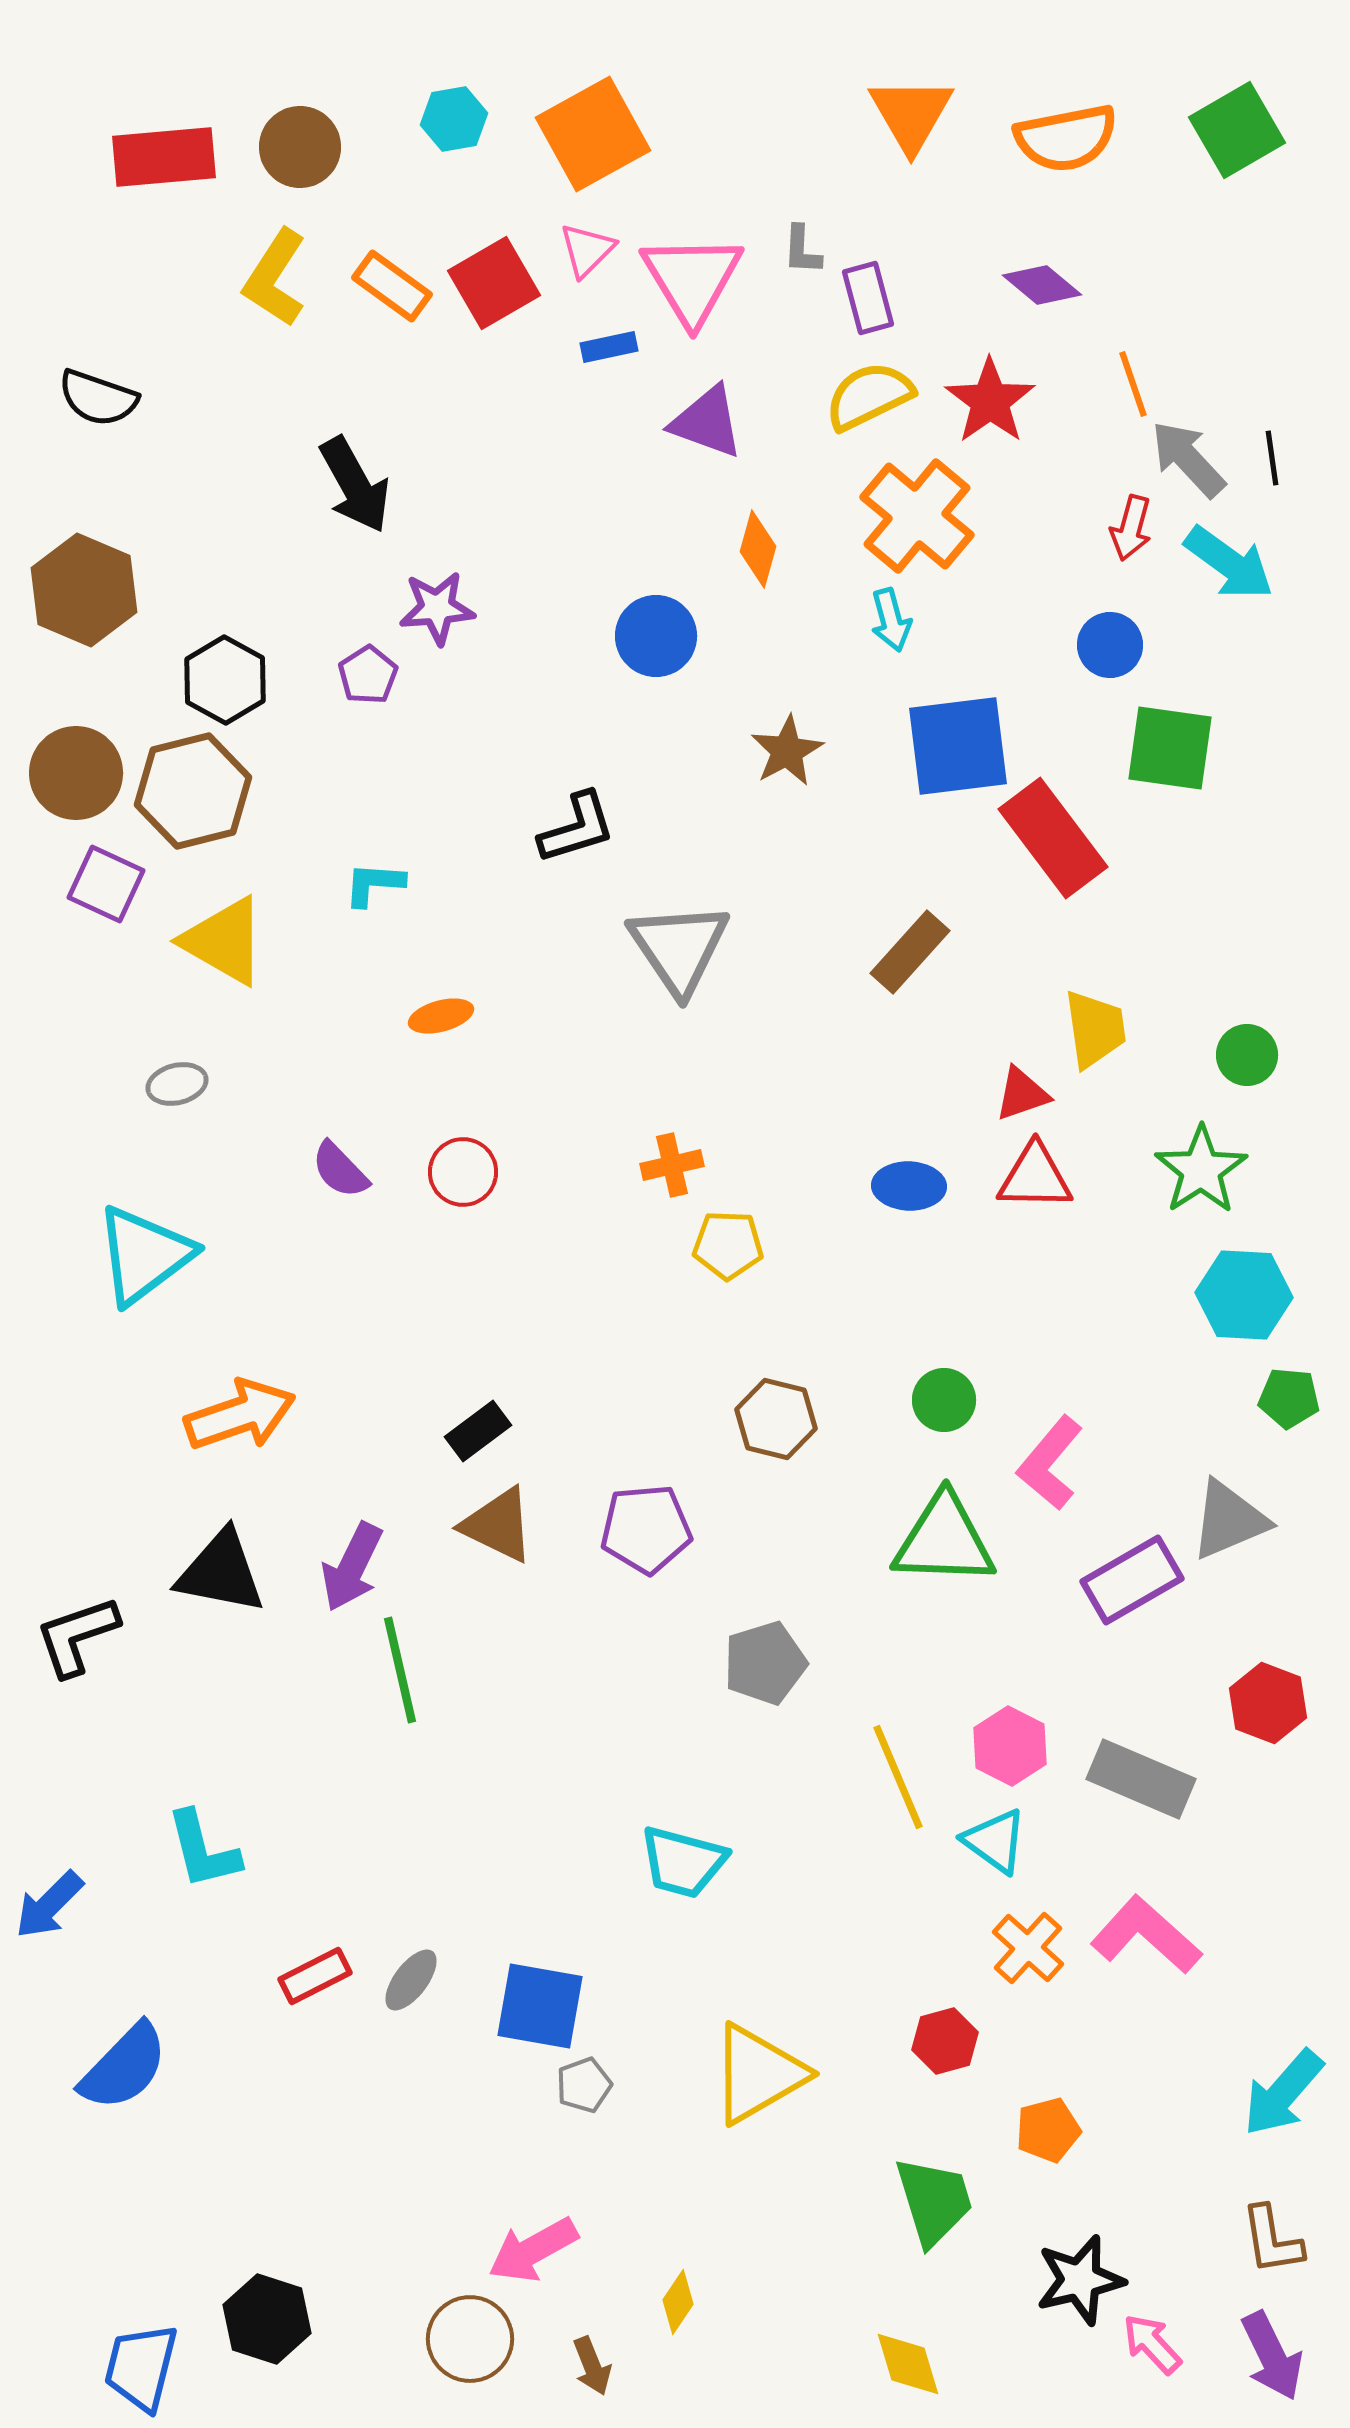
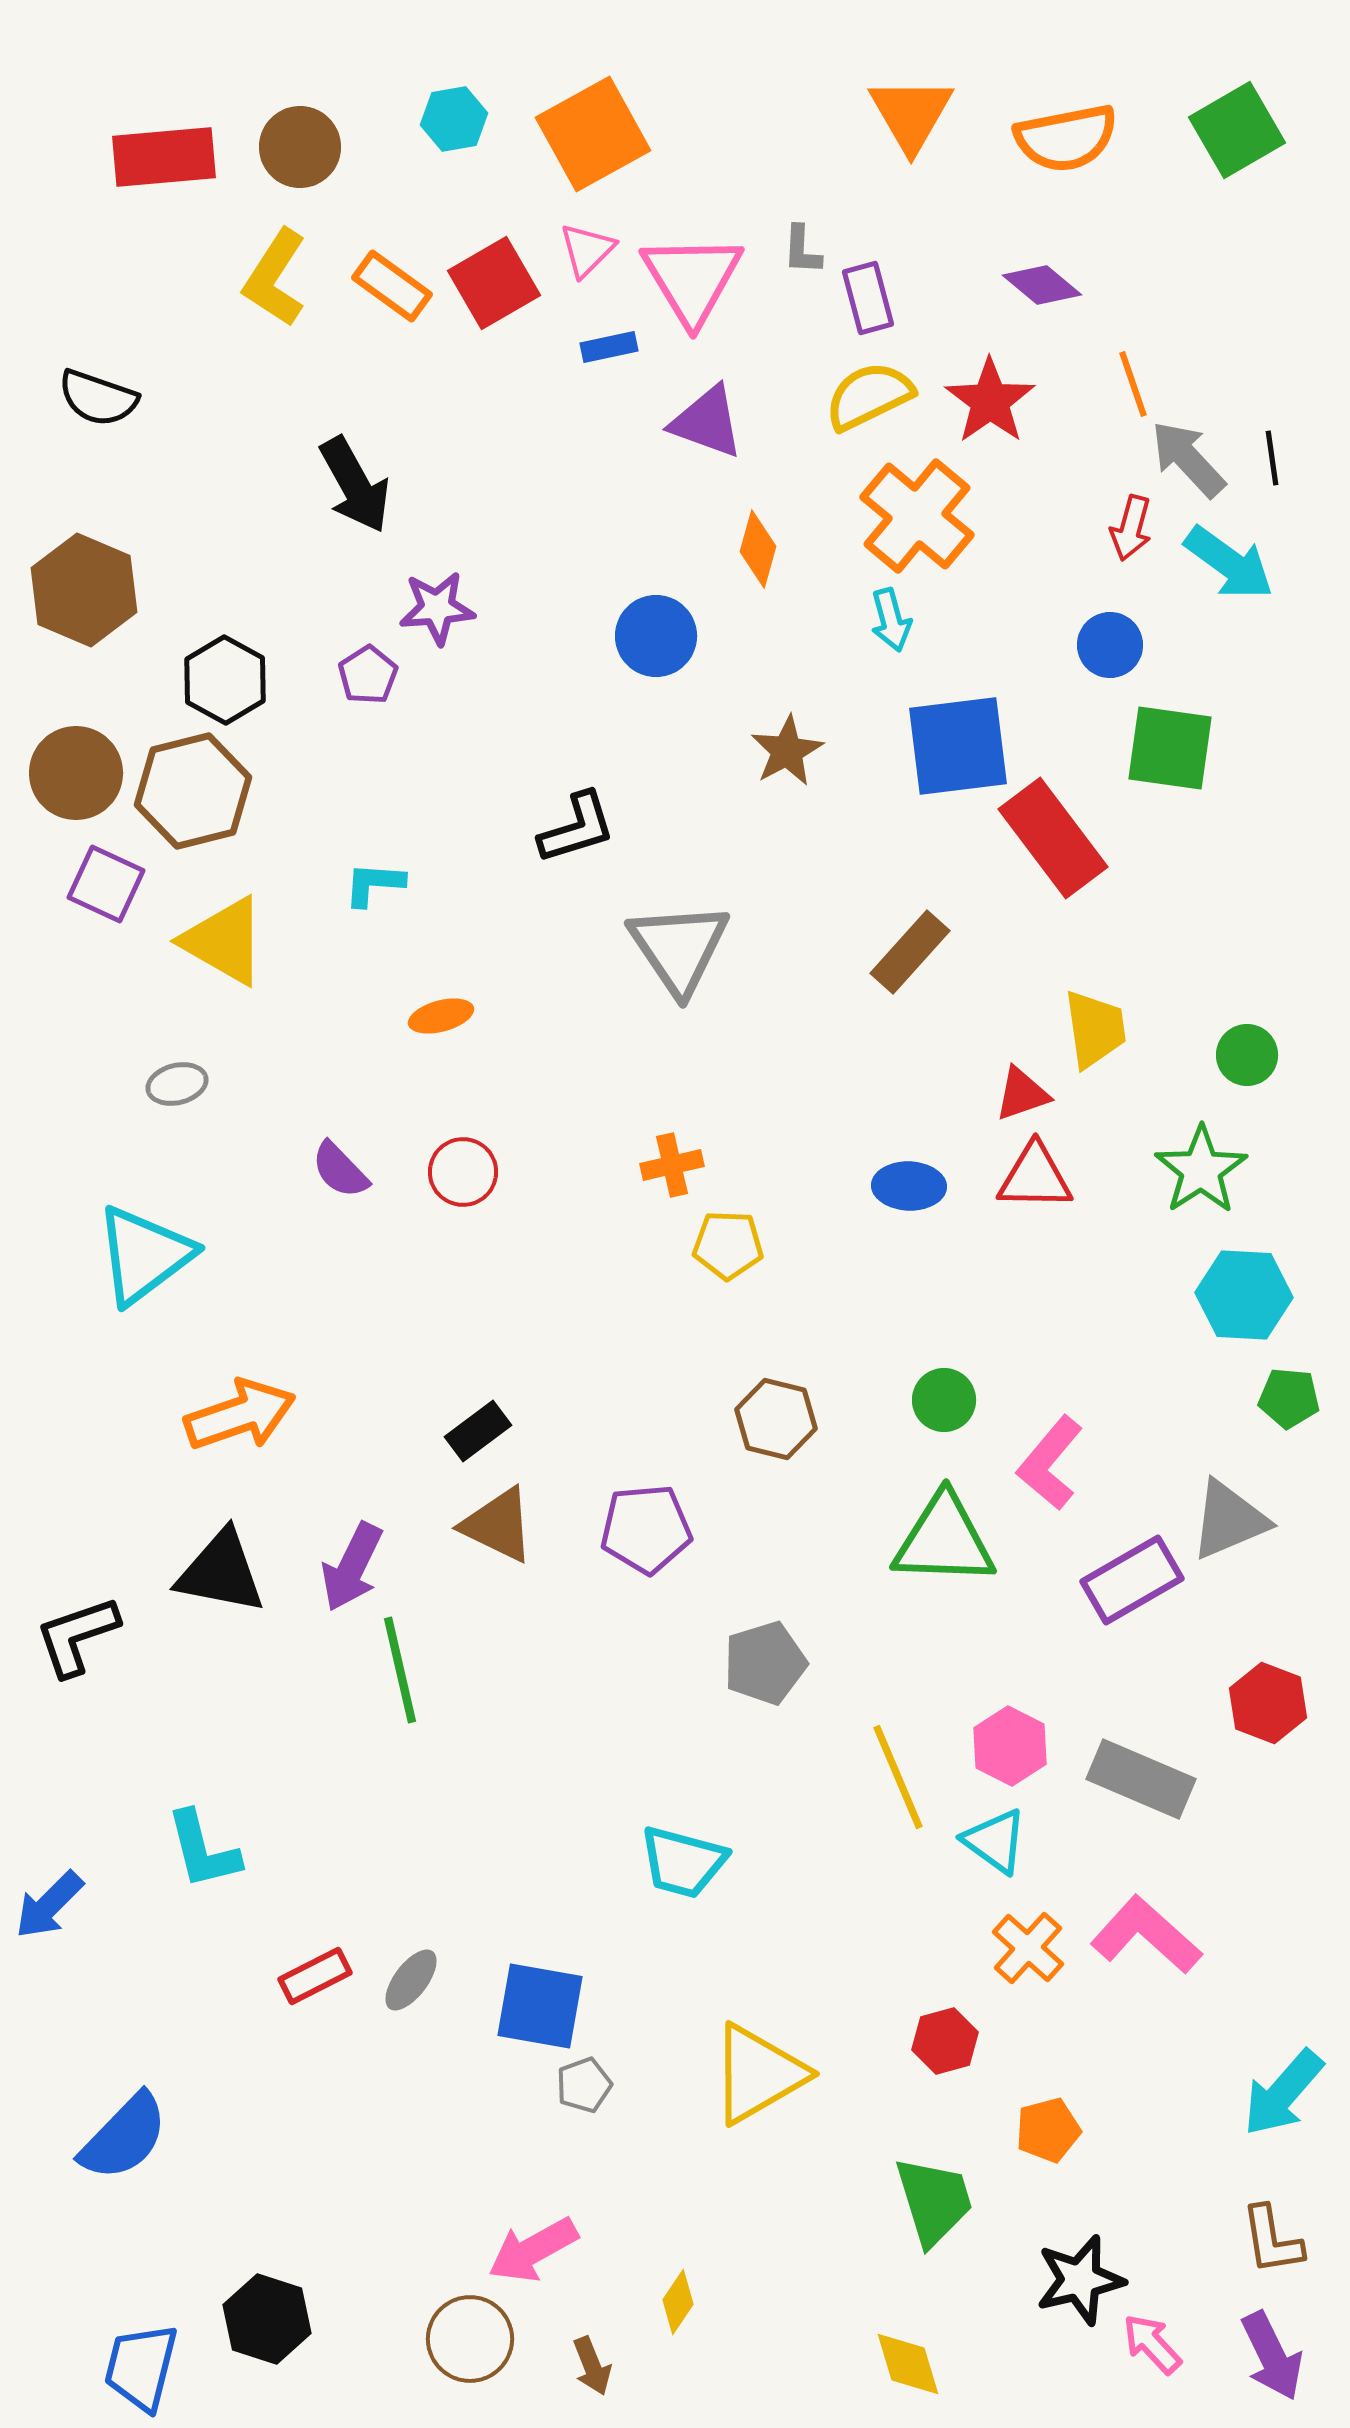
blue semicircle at (124, 2067): moved 70 px down
